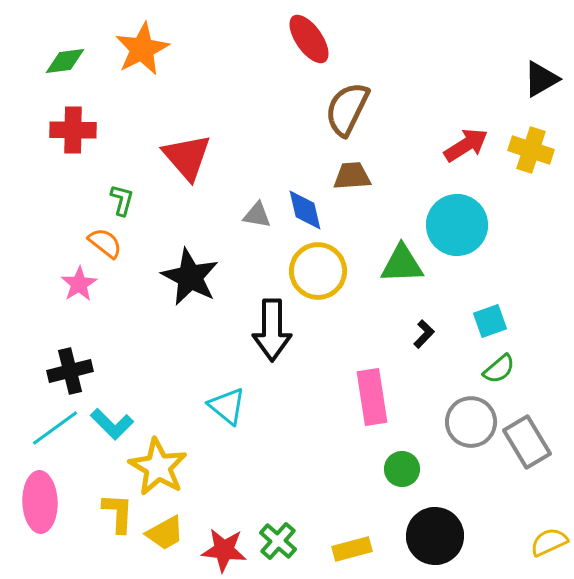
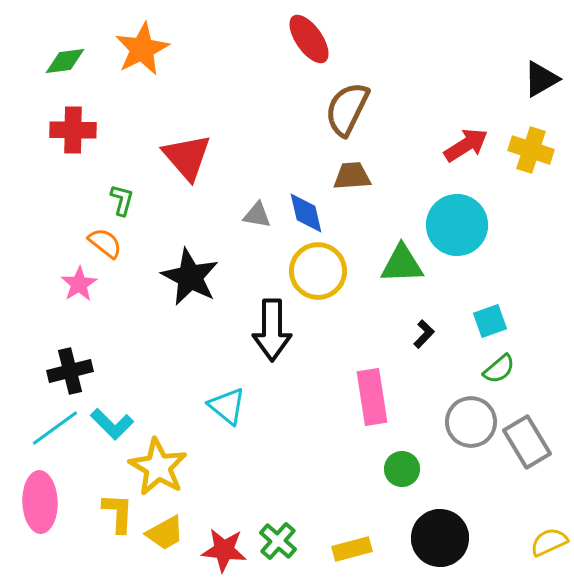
blue diamond: moved 1 px right, 3 px down
black circle: moved 5 px right, 2 px down
